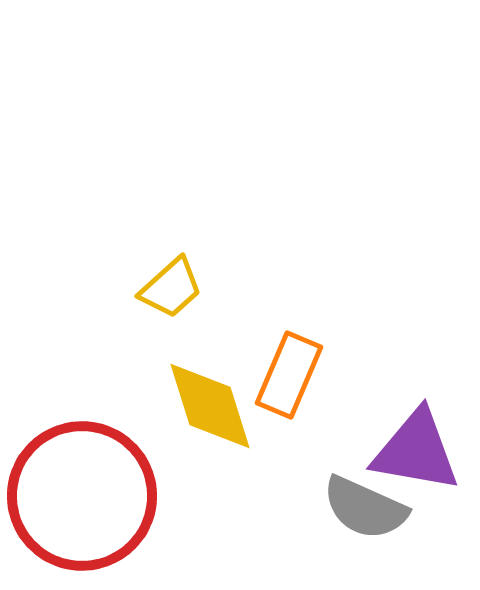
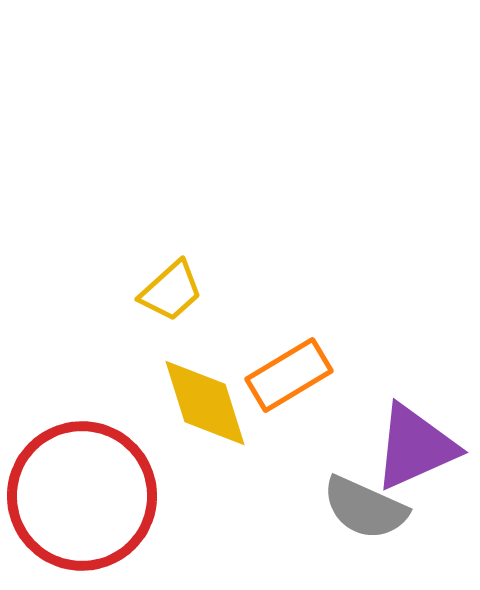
yellow trapezoid: moved 3 px down
orange rectangle: rotated 36 degrees clockwise
yellow diamond: moved 5 px left, 3 px up
purple triangle: moved 1 px left, 4 px up; rotated 34 degrees counterclockwise
